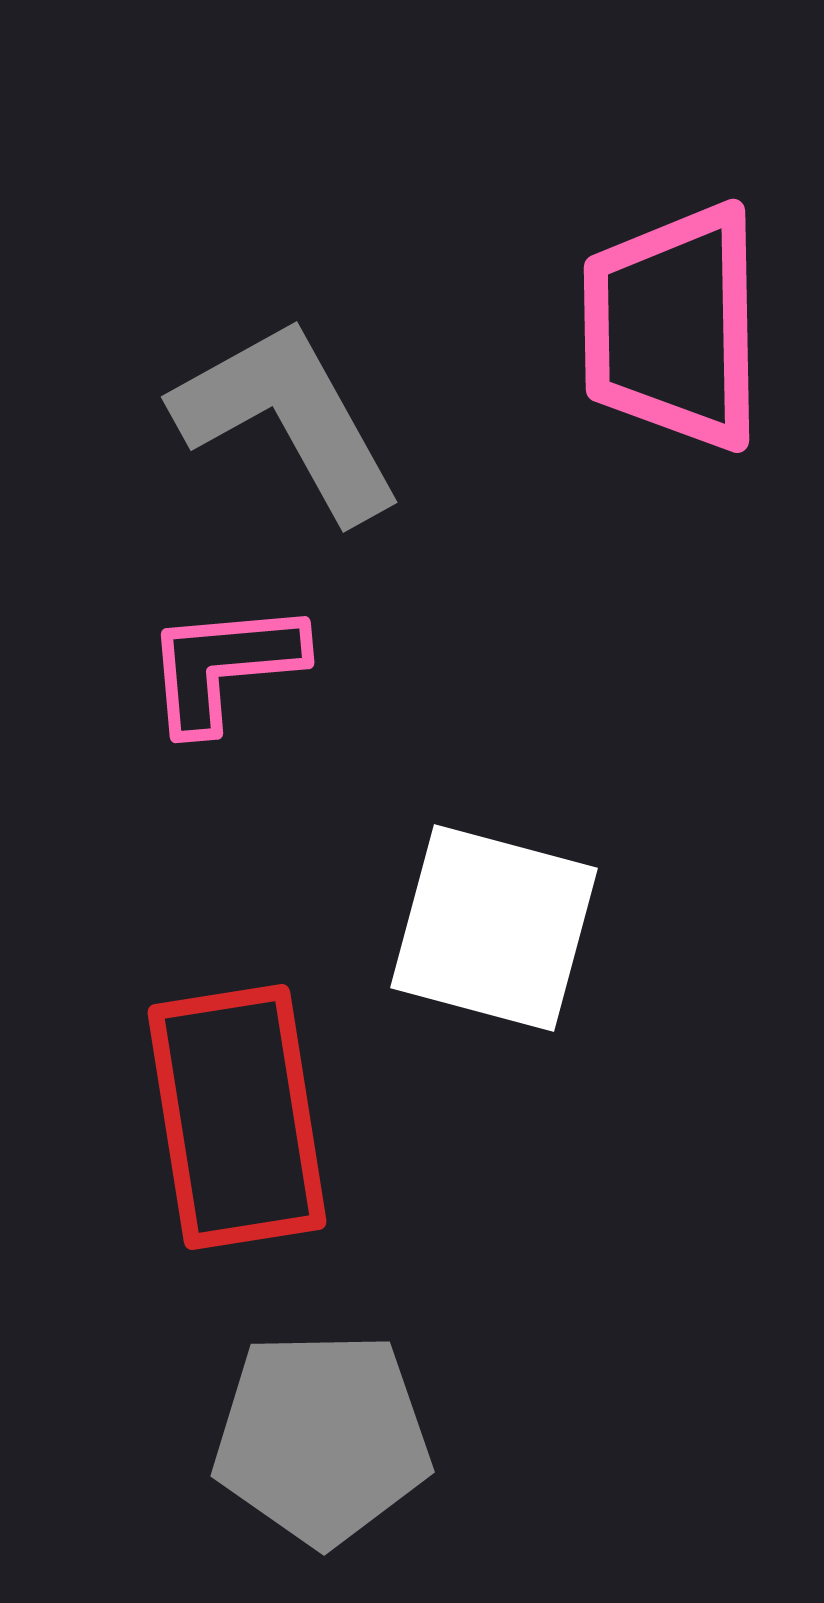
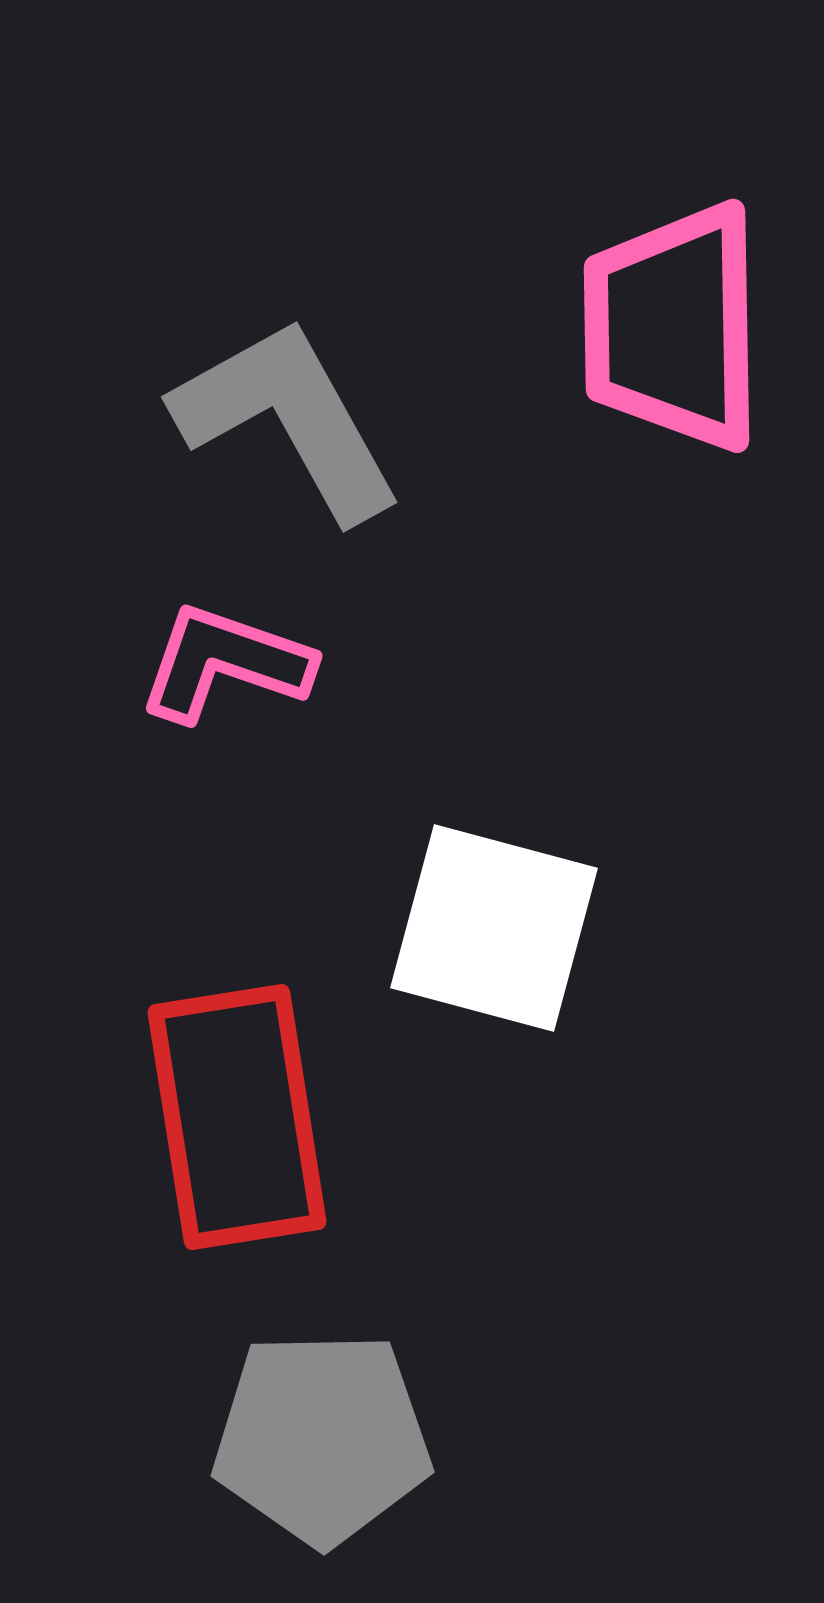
pink L-shape: moved 1 px right, 3 px up; rotated 24 degrees clockwise
